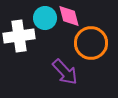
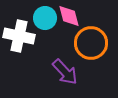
white cross: rotated 20 degrees clockwise
